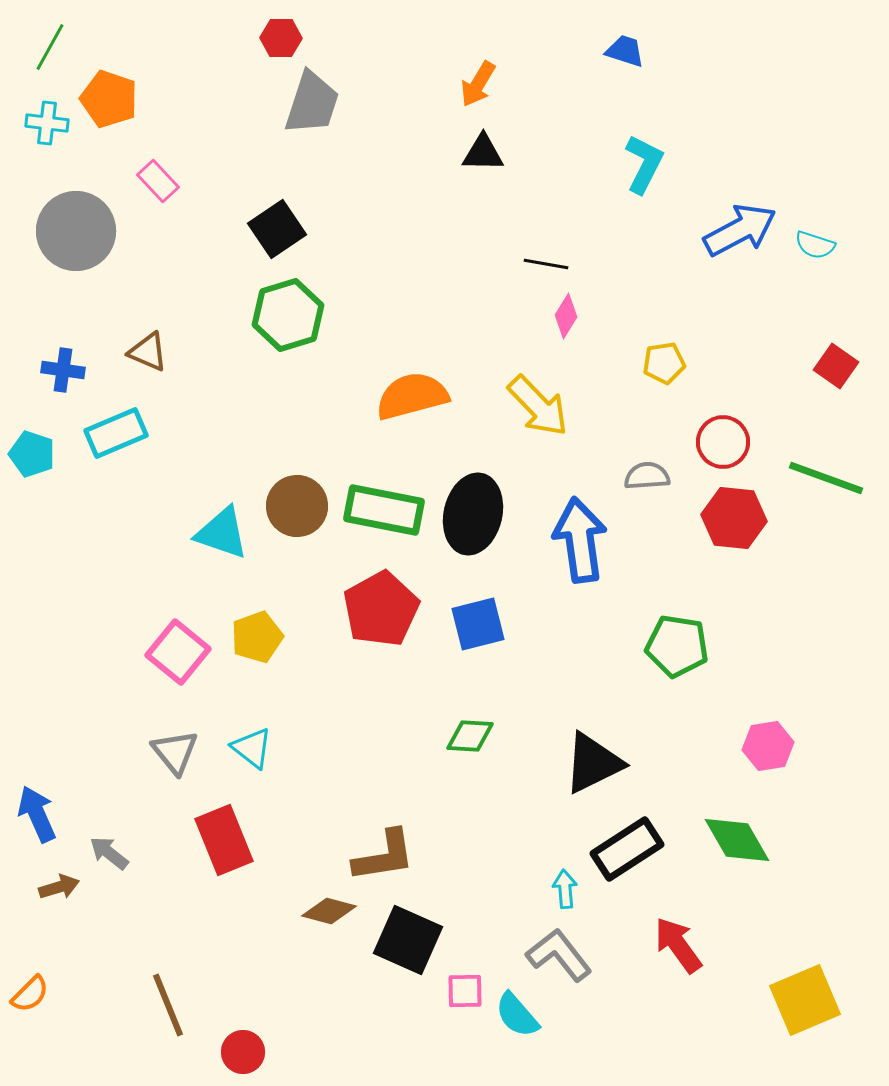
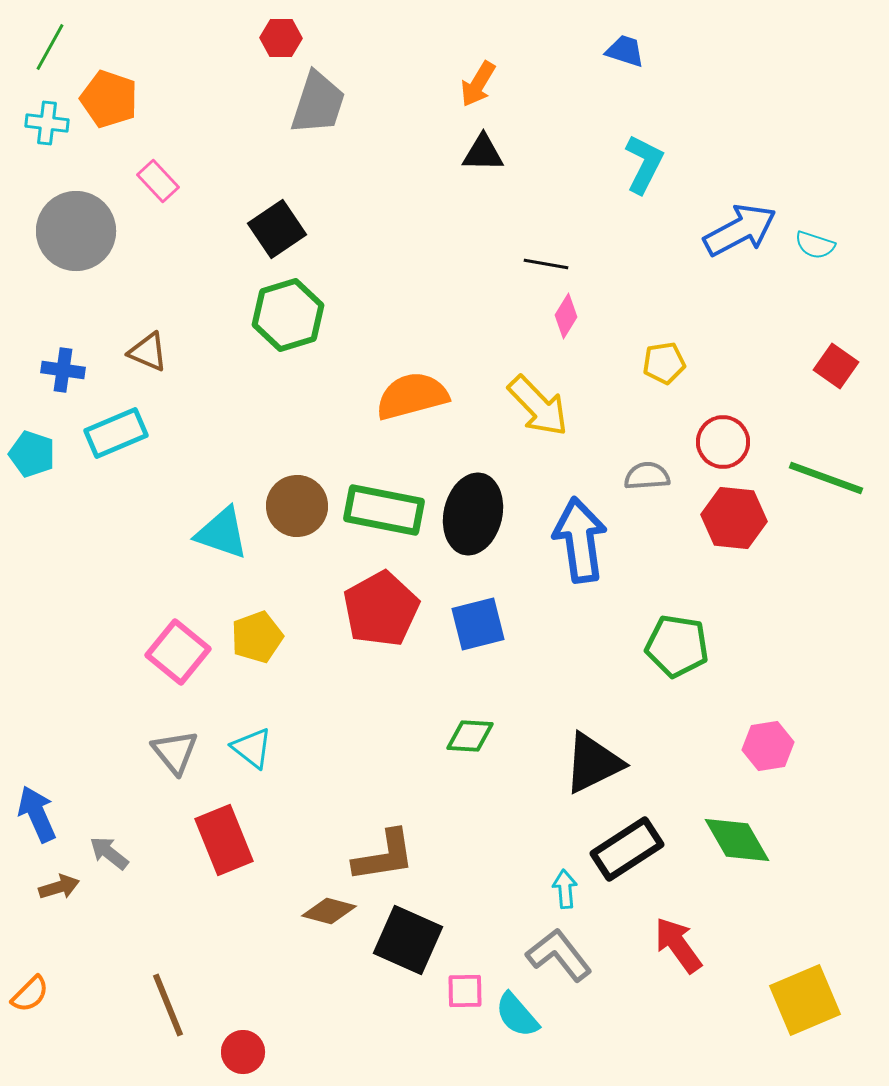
gray trapezoid at (312, 103): moved 6 px right
